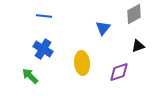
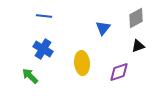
gray diamond: moved 2 px right, 4 px down
